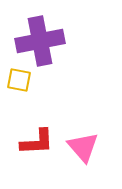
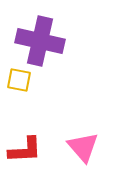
purple cross: rotated 24 degrees clockwise
red L-shape: moved 12 px left, 8 px down
